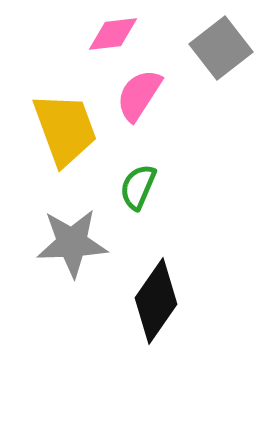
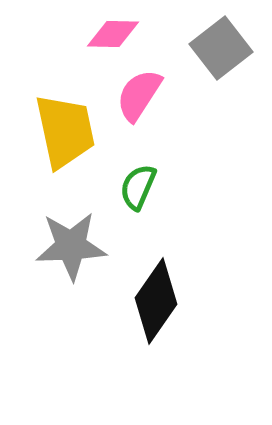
pink diamond: rotated 8 degrees clockwise
yellow trapezoid: moved 2 px down; rotated 8 degrees clockwise
gray star: moved 1 px left, 3 px down
